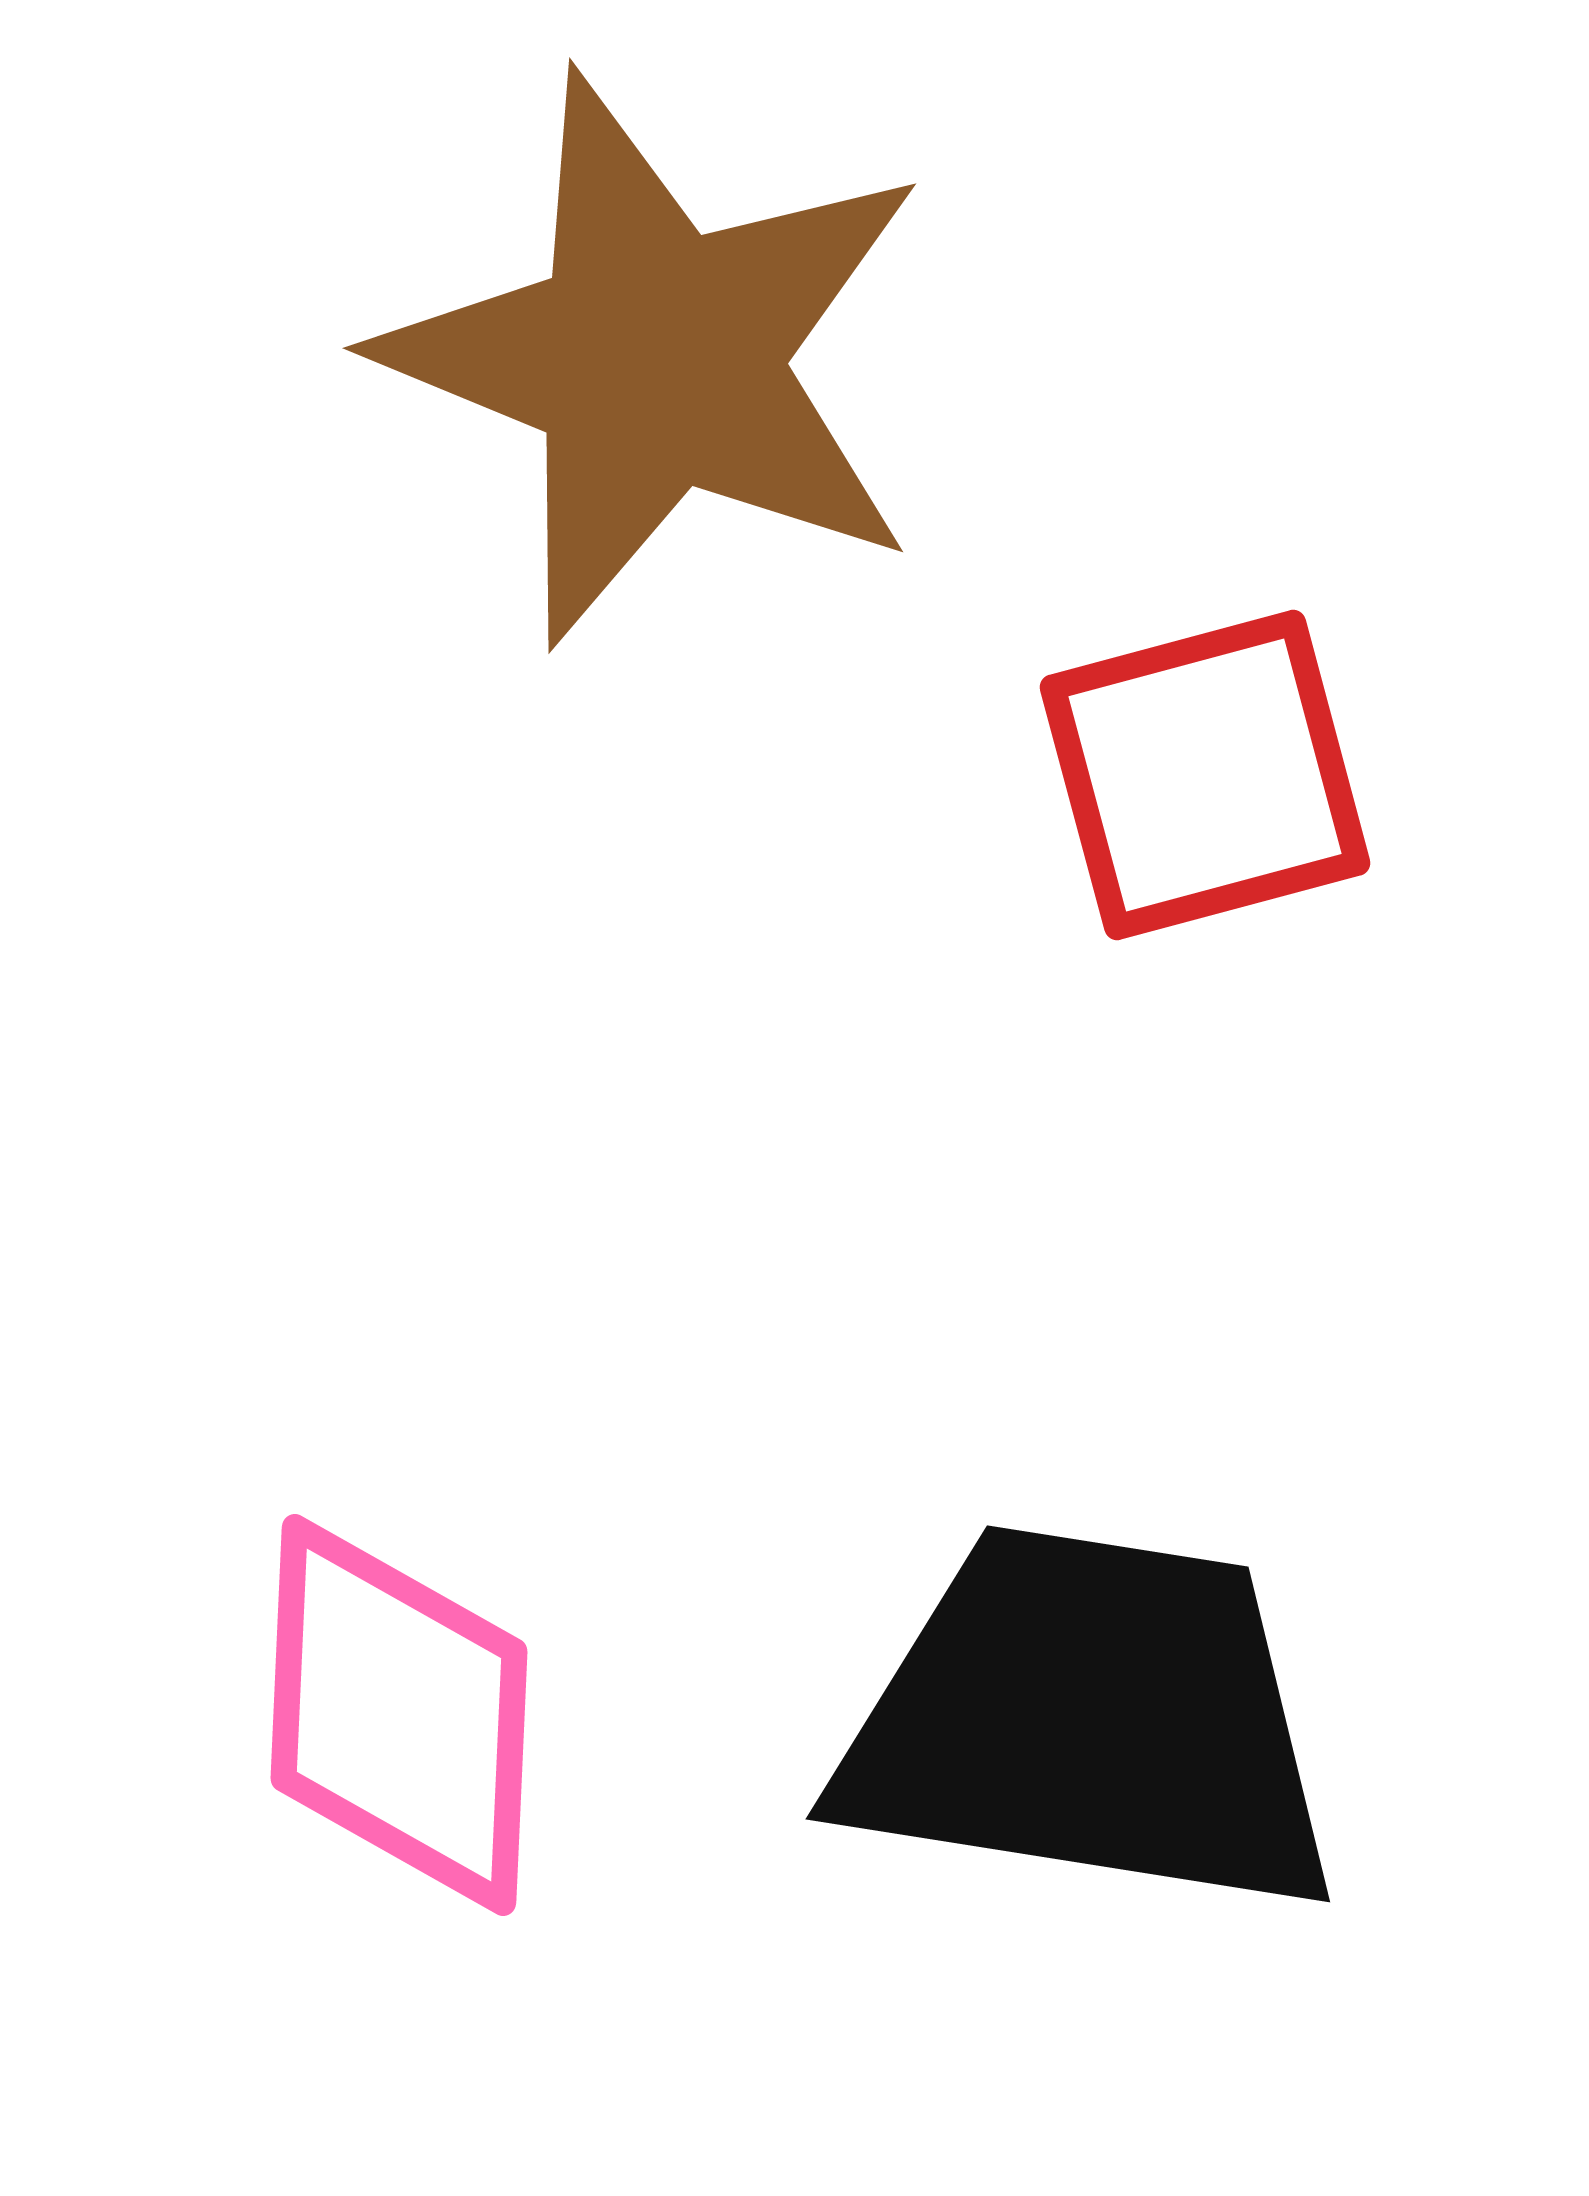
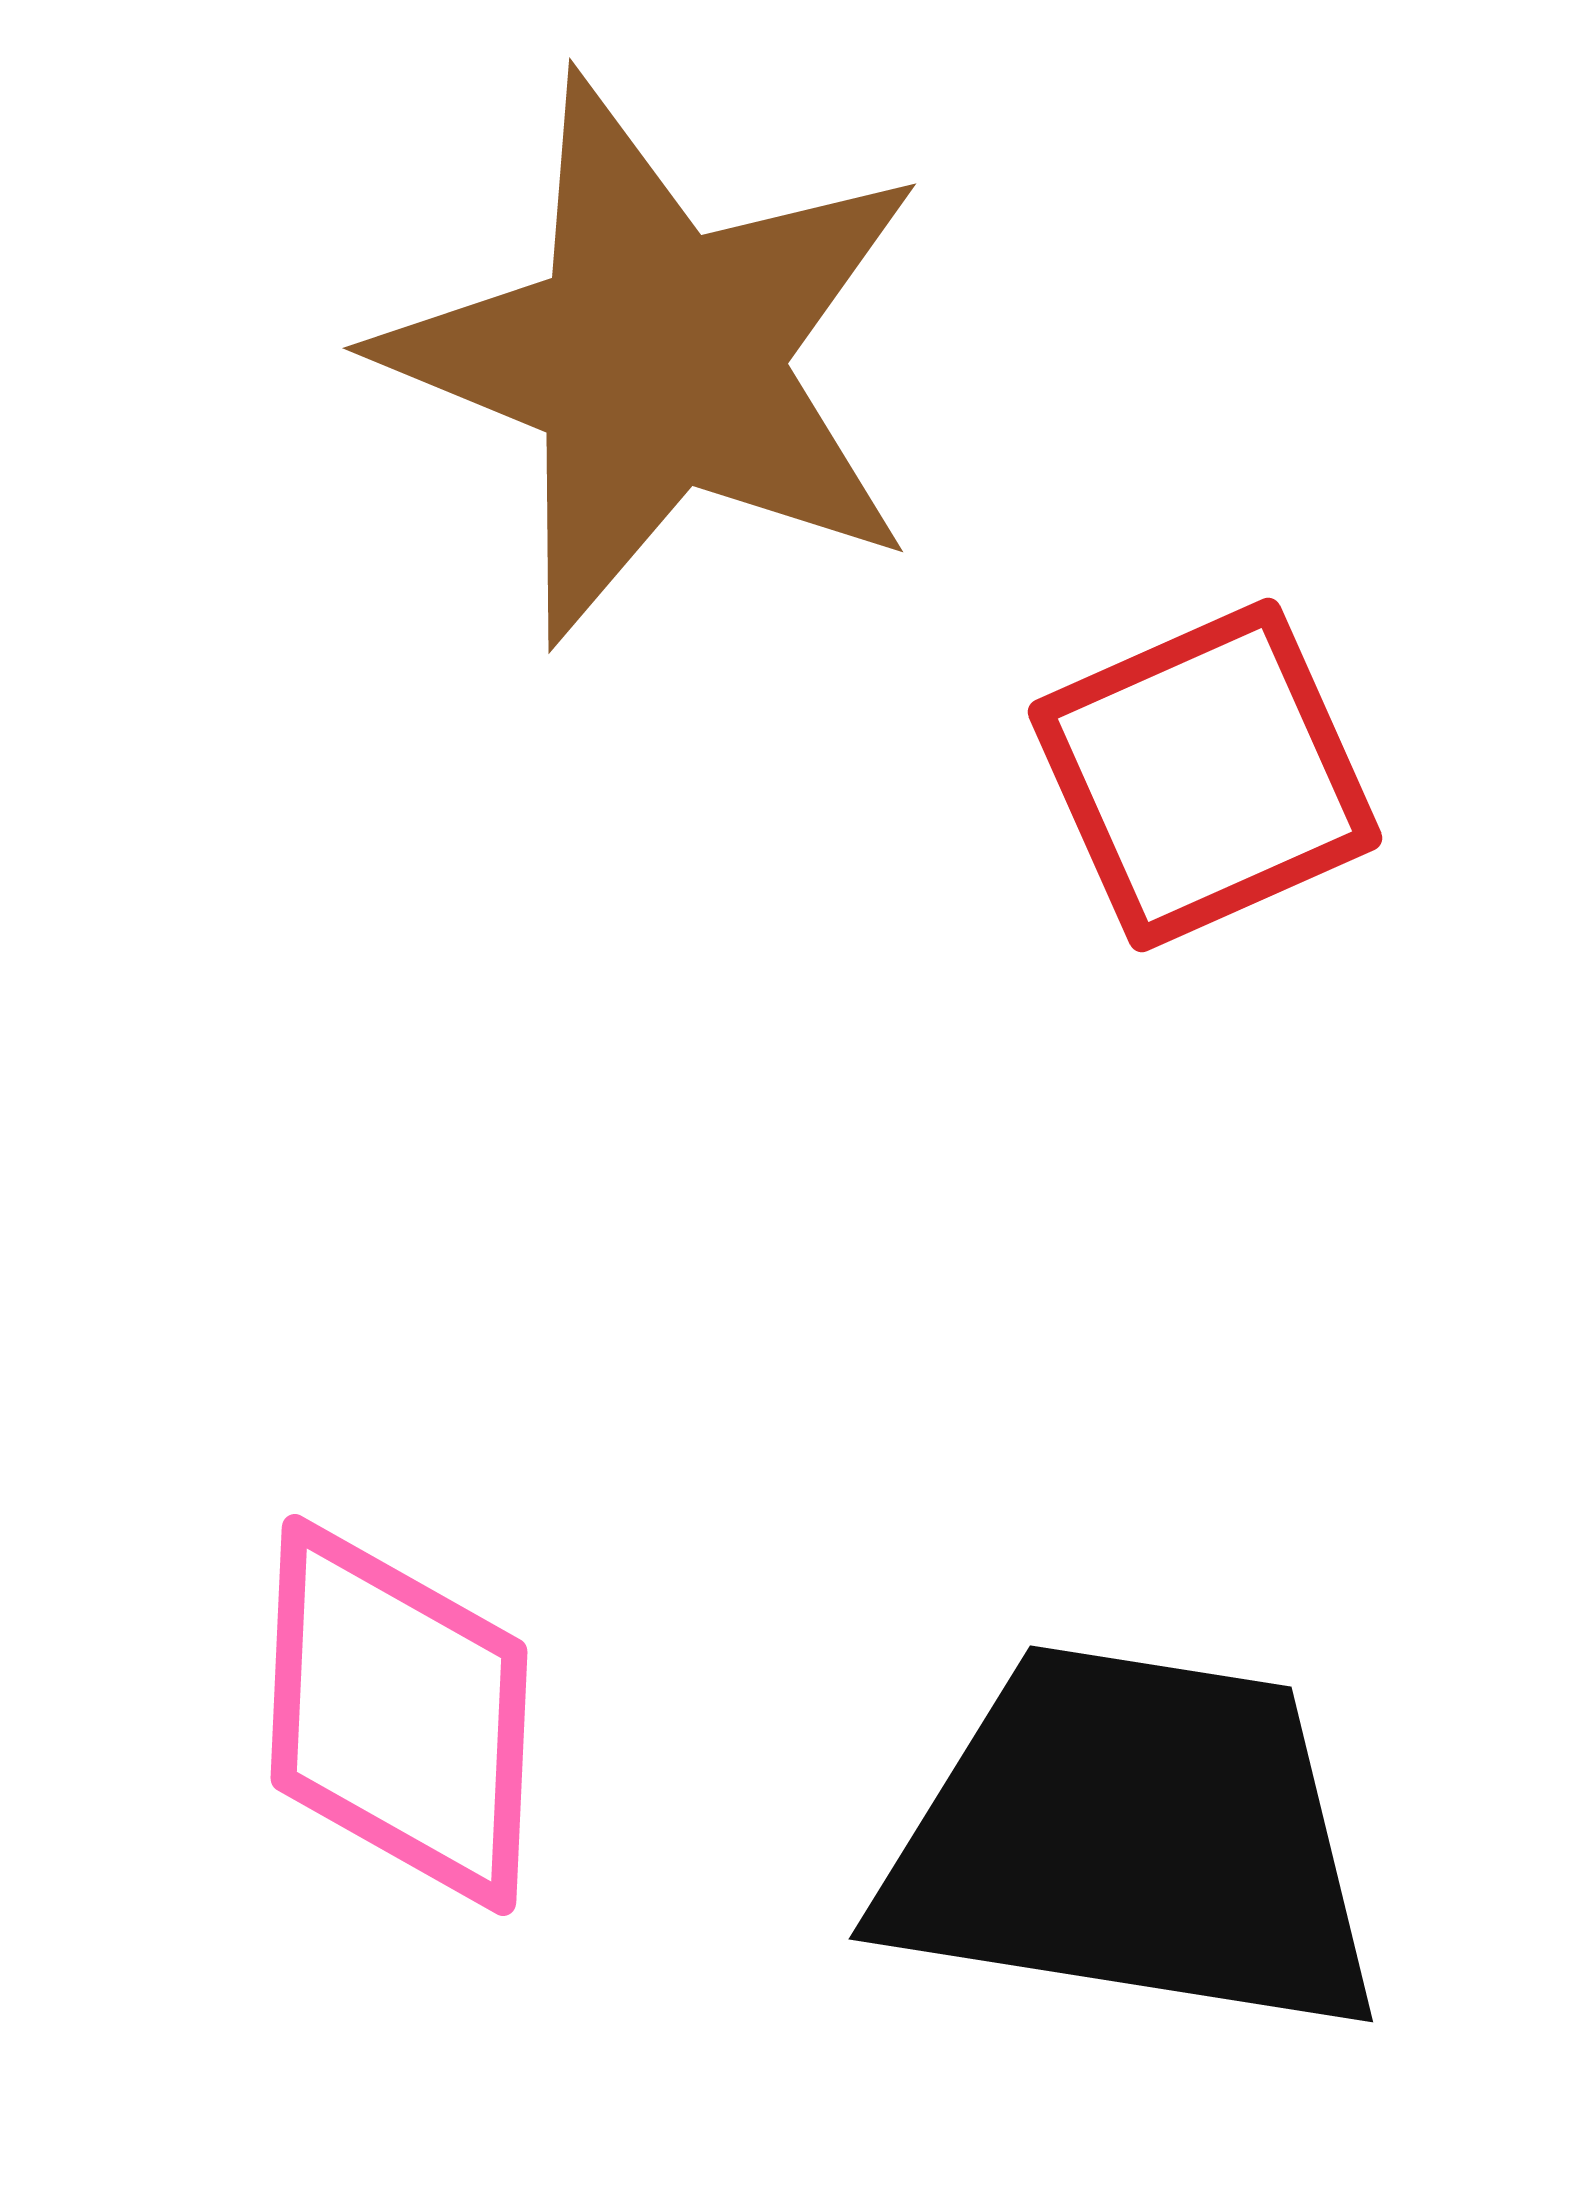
red square: rotated 9 degrees counterclockwise
black trapezoid: moved 43 px right, 120 px down
